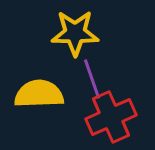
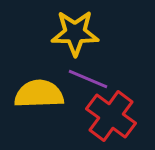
purple line: moved 4 px left; rotated 48 degrees counterclockwise
red cross: moved 1 px up; rotated 30 degrees counterclockwise
